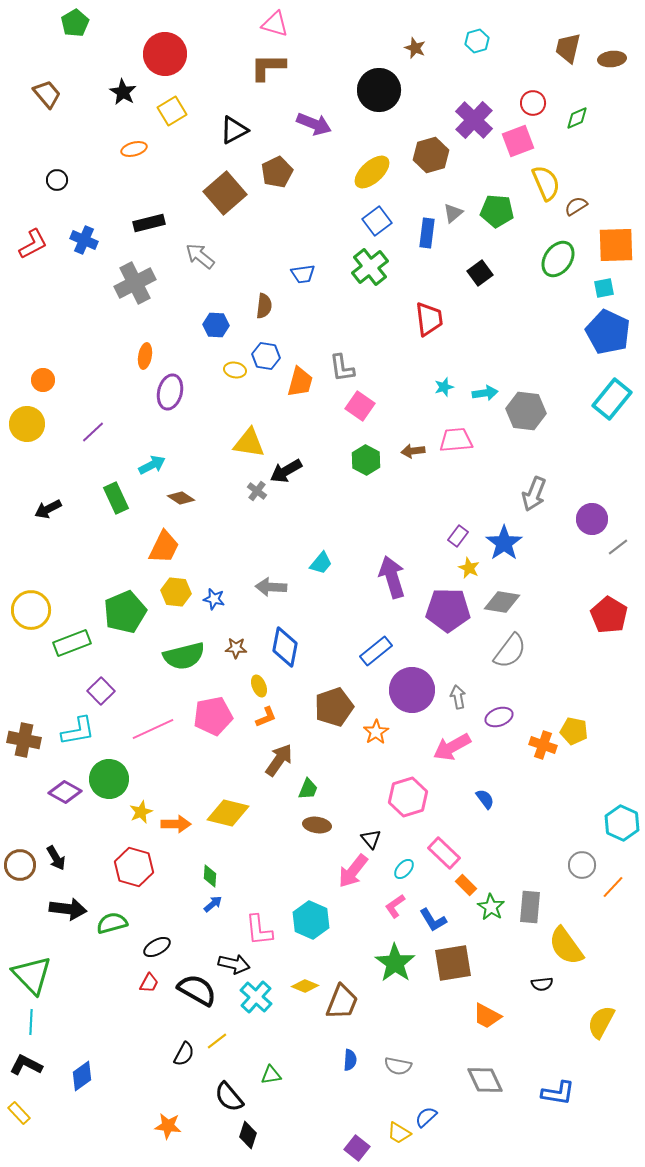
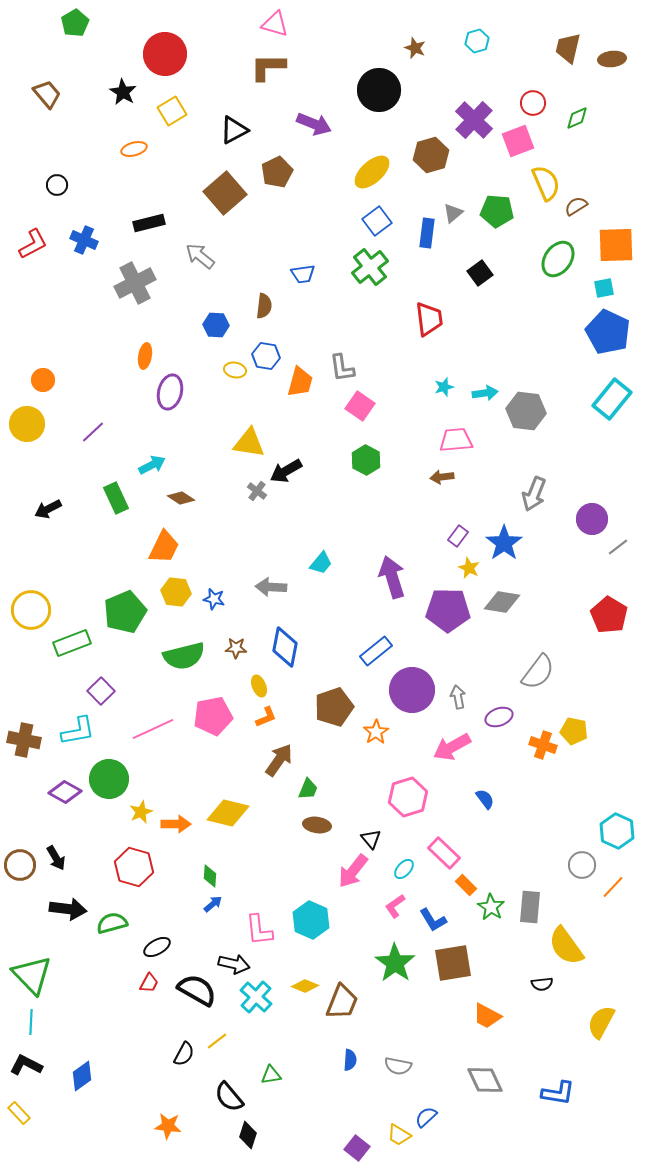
black circle at (57, 180): moved 5 px down
brown arrow at (413, 451): moved 29 px right, 26 px down
gray semicircle at (510, 651): moved 28 px right, 21 px down
cyan hexagon at (622, 823): moved 5 px left, 8 px down
yellow trapezoid at (399, 1133): moved 2 px down
